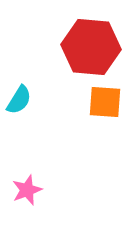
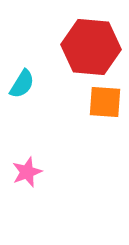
cyan semicircle: moved 3 px right, 16 px up
pink star: moved 18 px up
